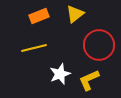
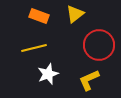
orange rectangle: rotated 42 degrees clockwise
white star: moved 12 px left
